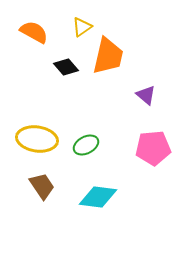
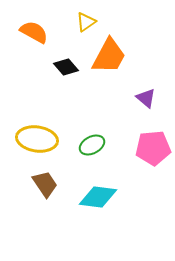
yellow triangle: moved 4 px right, 5 px up
orange trapezoid: moved 1 px right; rotated 15 degrees clockwise
purple triangle: moved 3 px down
green ellipse: moved 6 px right
brown trapezoid: moved 3 px right, 2 px up
